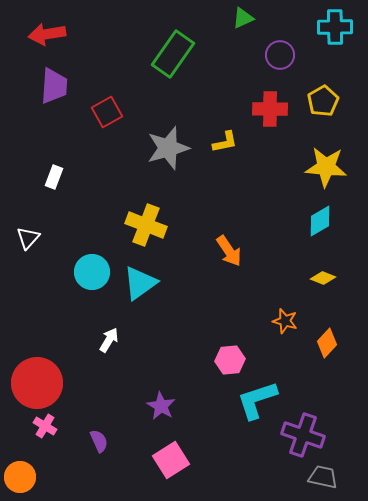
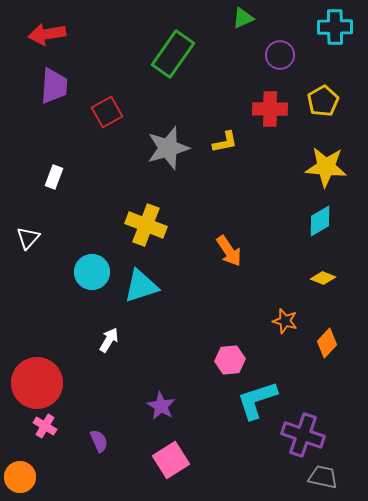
cyan triangle: moved 1 px right, 3 px down; rotated 18 degrees clockwise
